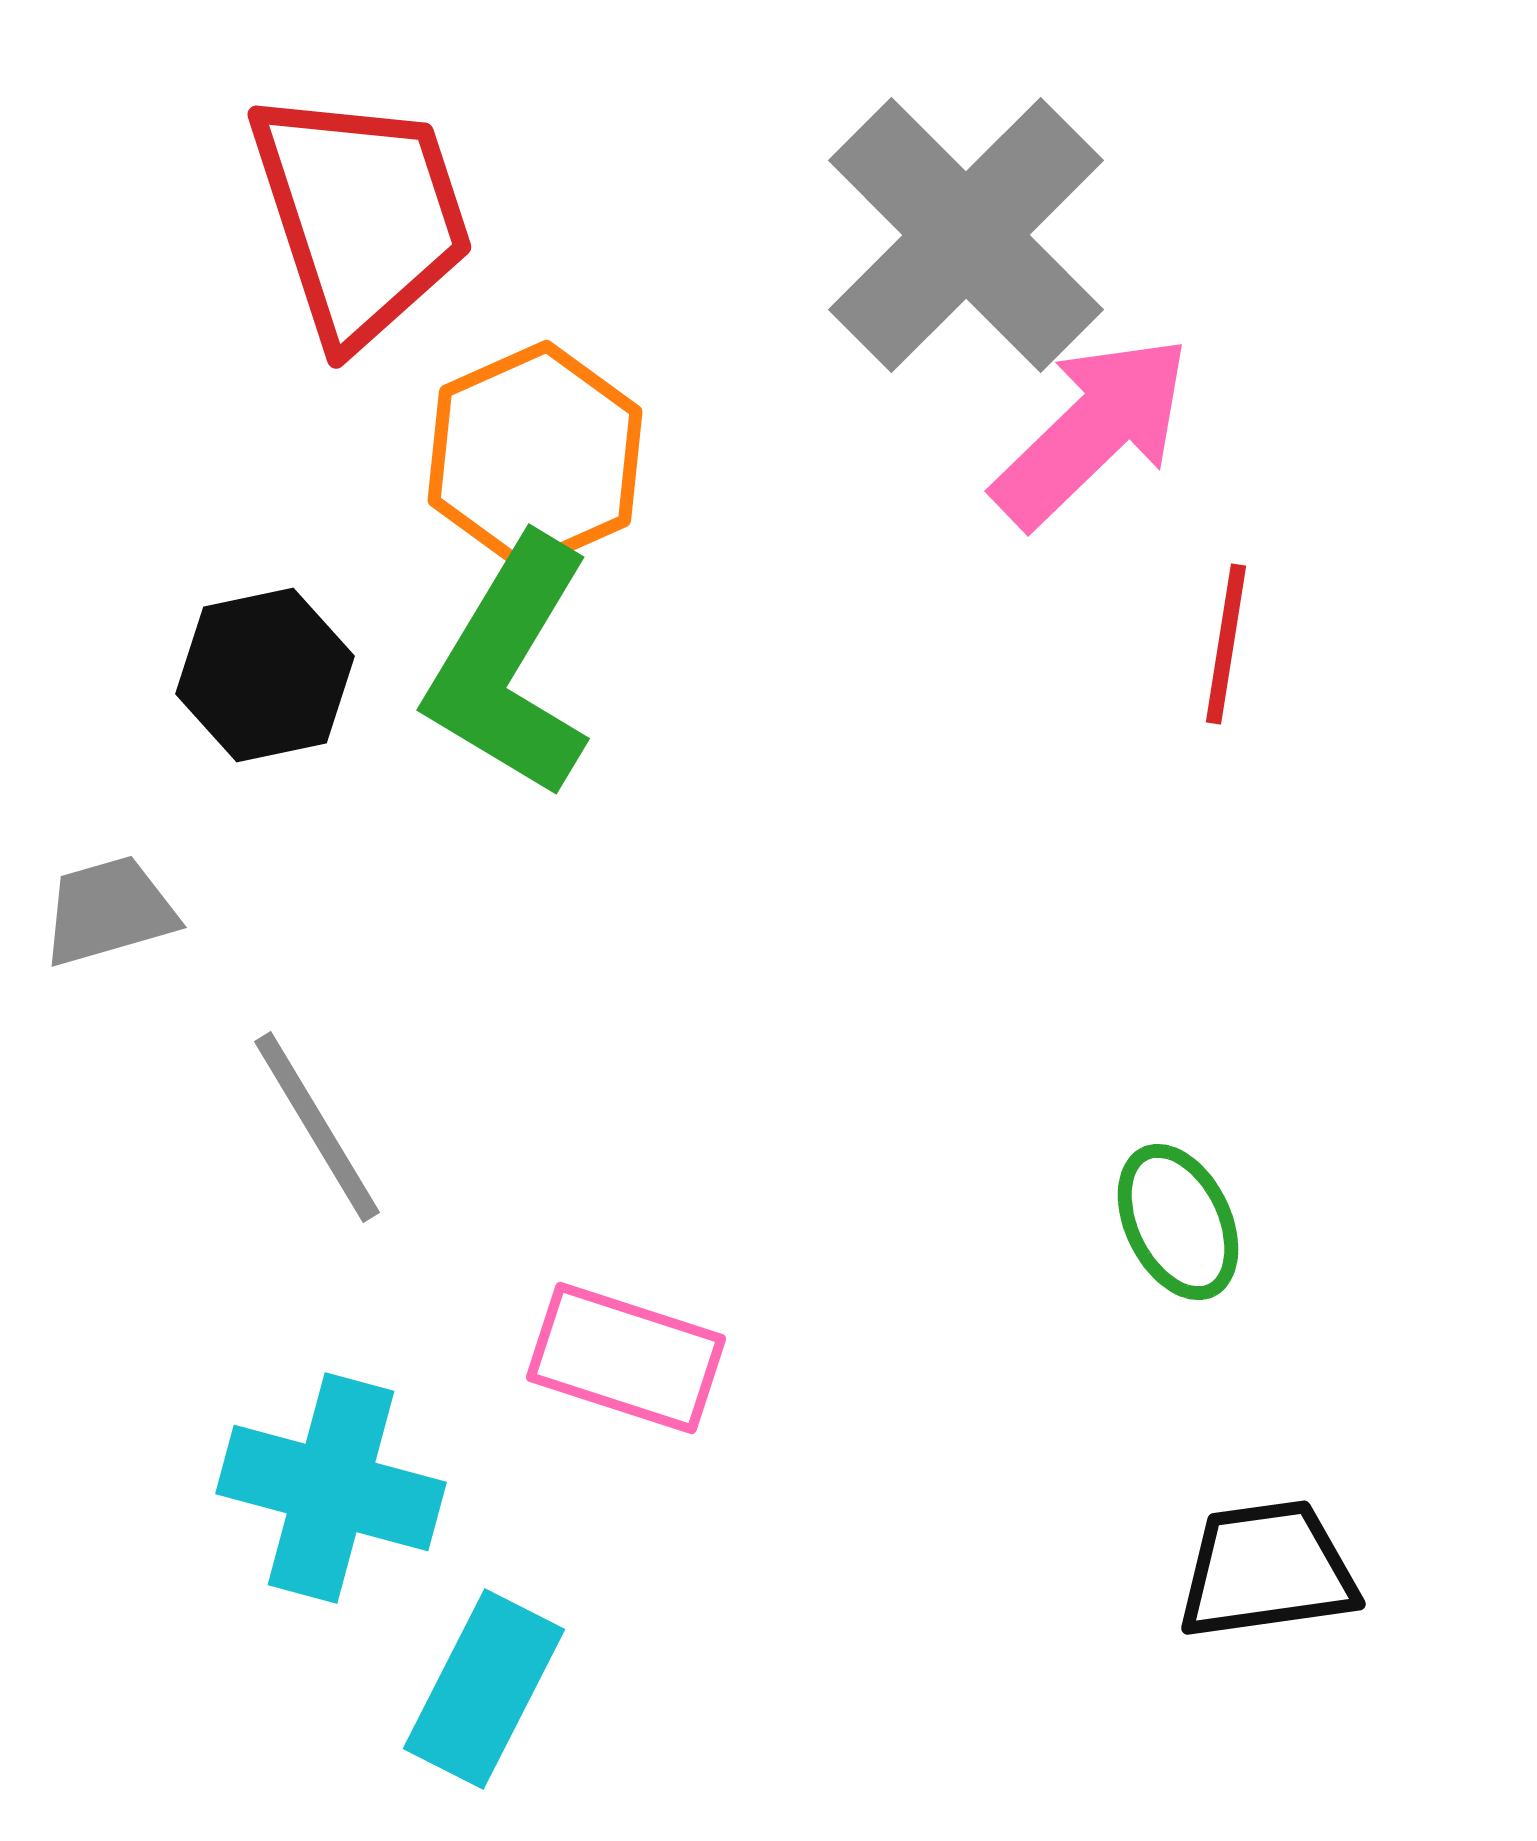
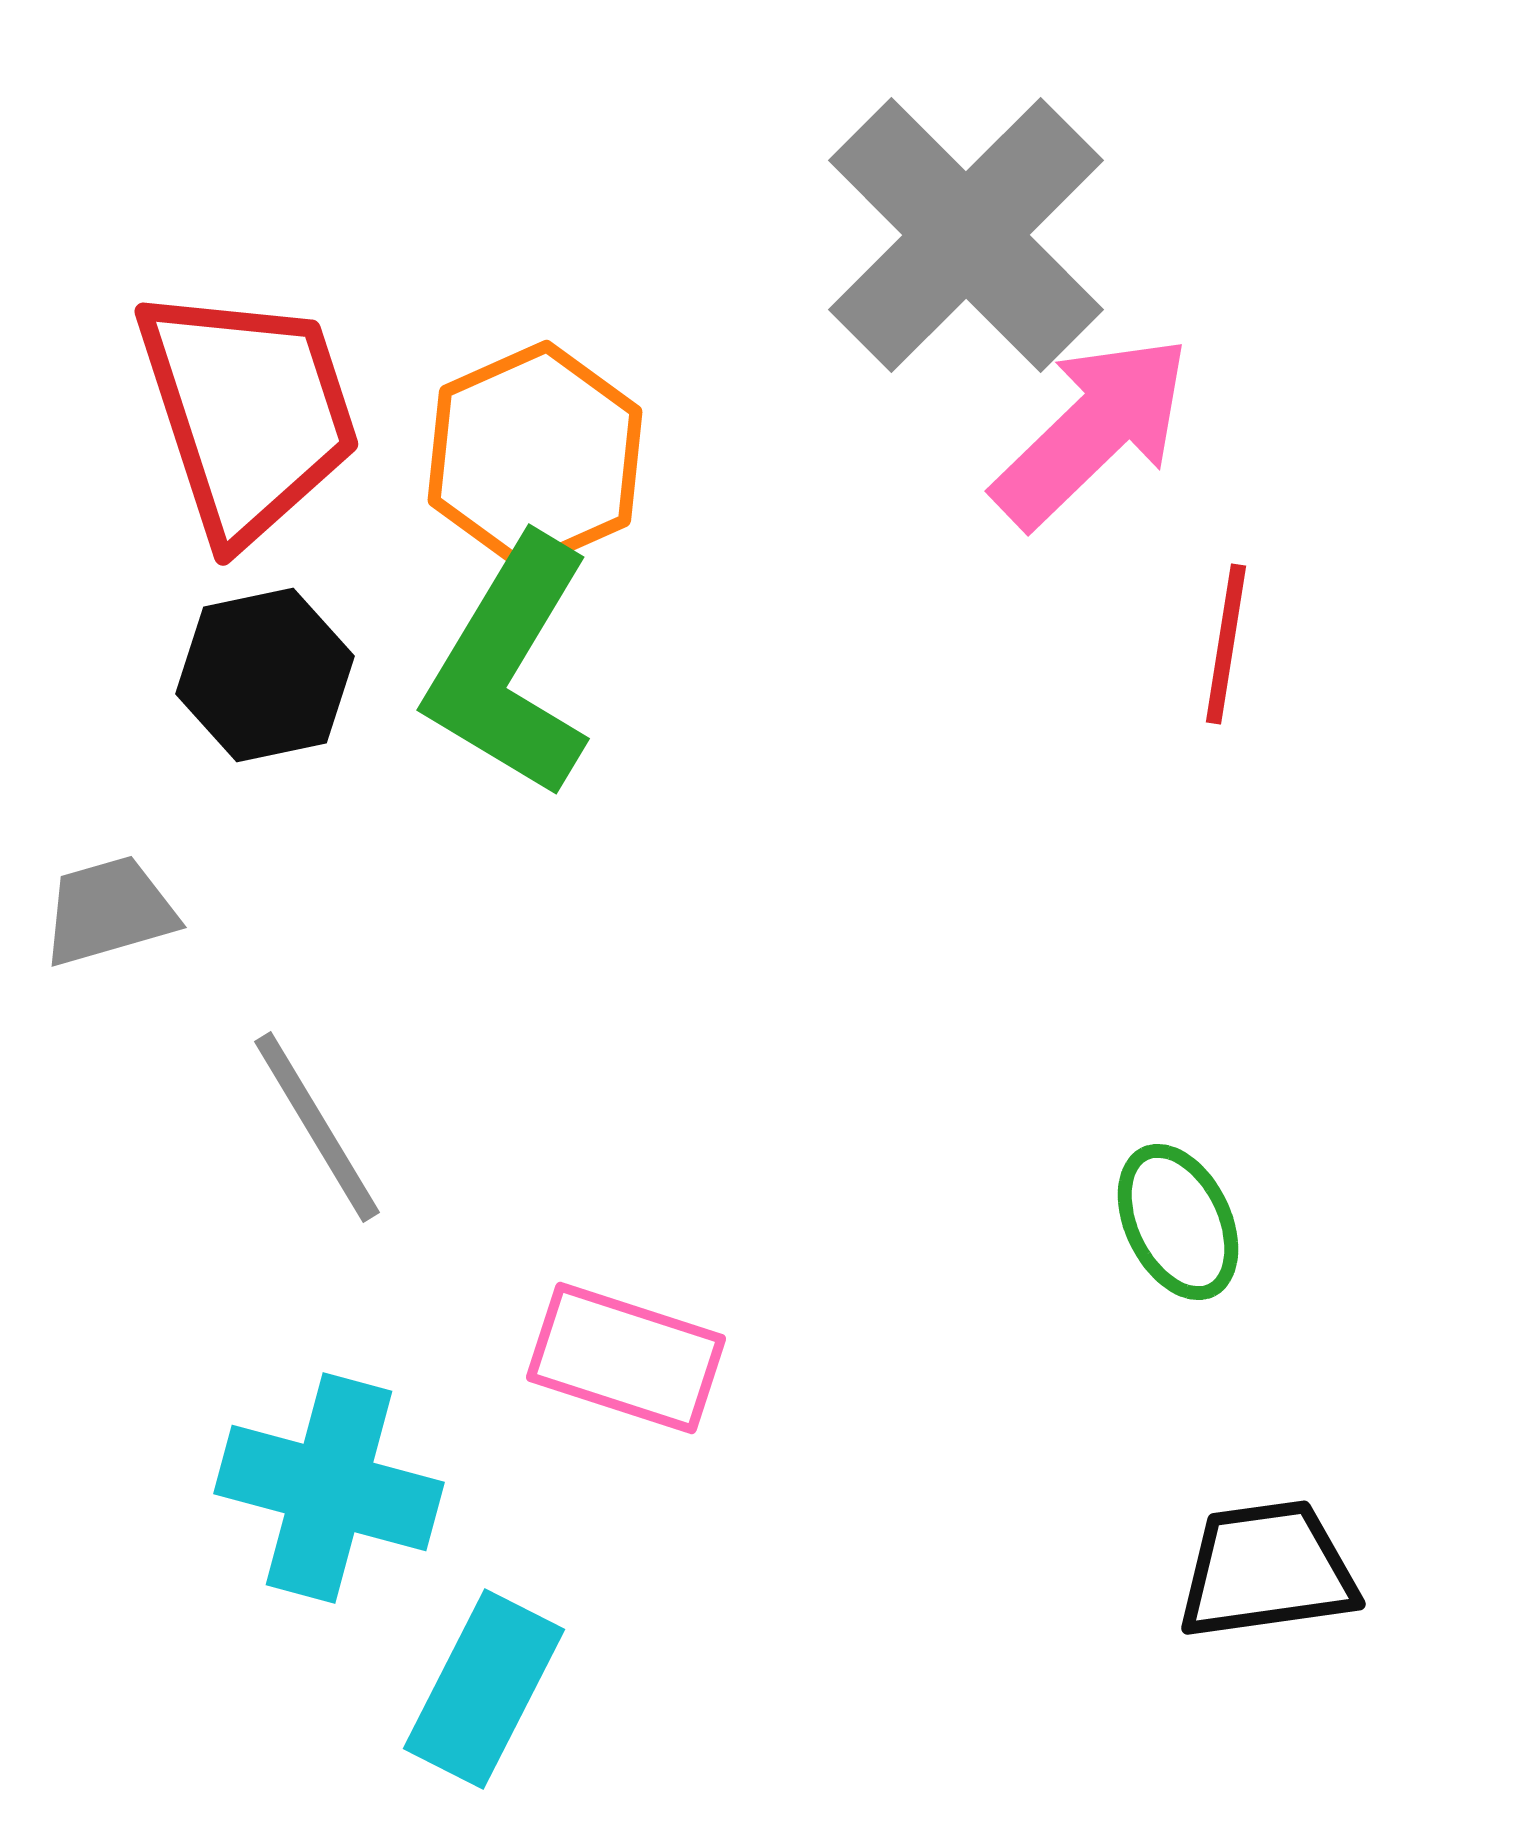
red trapezoid: moved 113 px left, 197 px down
cyan cross: moved 2 px left
